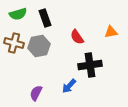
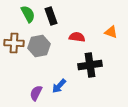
green semicircle: moved 10 px right; rotated 102 degrees counterclockwise
black rectangle: moved 6 px right, 2 px up
orange triangle: rotated 32 degrees clockwise
red semicircle: rotated 133 degrees clockwise
brown cross: rotated 12 degrees counterclockwise
blue arrow: moved 10 px left
